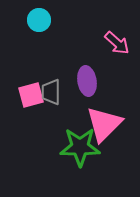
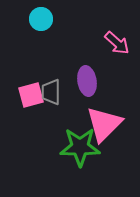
cyan circle: moved 2 px right, 1 px up
